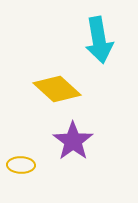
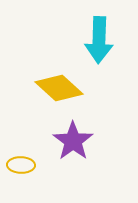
cyan arrow: rotated 12 degrees clockwise
yellow diamond: moved 2 px right, 1 px up
